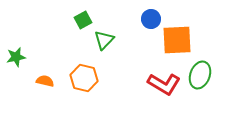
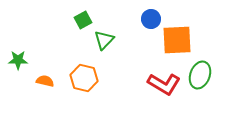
green star: moved 2 px right, 3 px down; rotated 12 degrees clockwise
